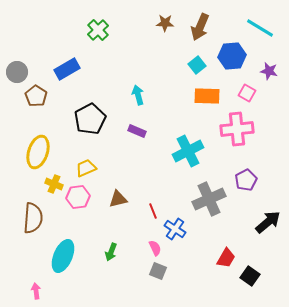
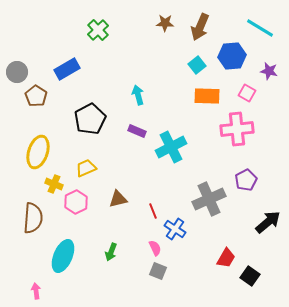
cyan cross: moved 17 px left, 4 px up
pink hexagon: moved 2 px left, 5 px down; rotated 20 degrees counterclockwise
